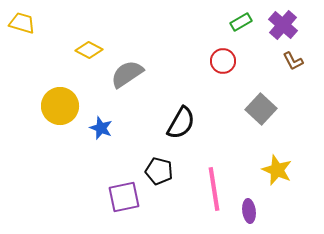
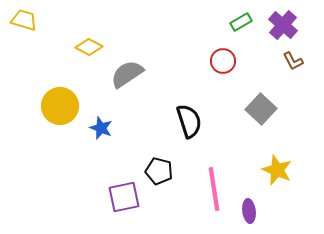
yellow trapezoid: moved 2 px right, 3 px up
yellow diamond: moved 3 px up
black semicircle: moved 8 px right, 2 px up; rotated 48 degrees counterclockwise
